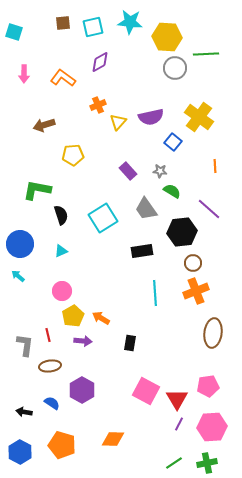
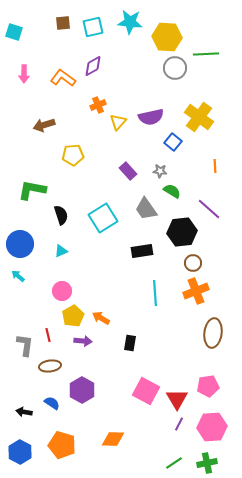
purple diamond at (100, 62): moved 7 px left, 4 px down
green L-shape at (37, 190): moved 5 px left
